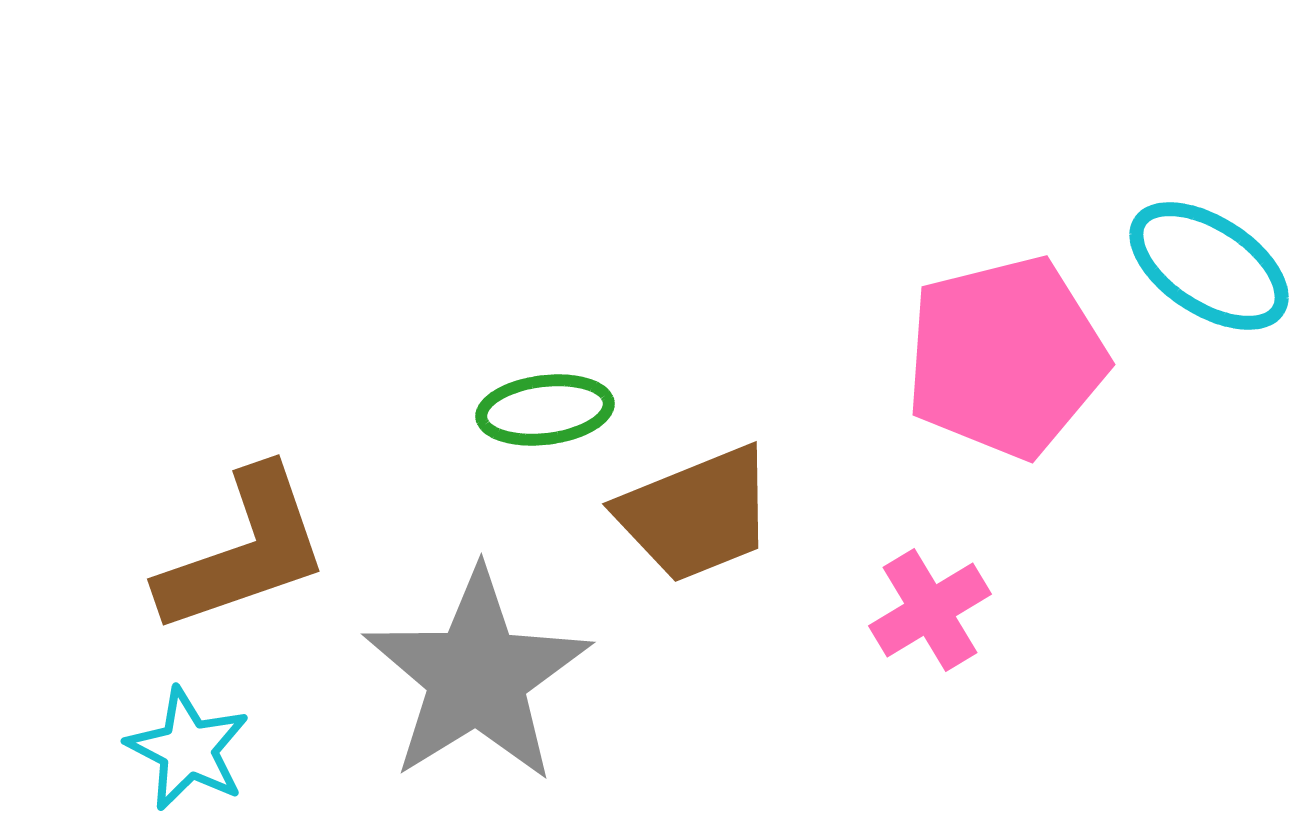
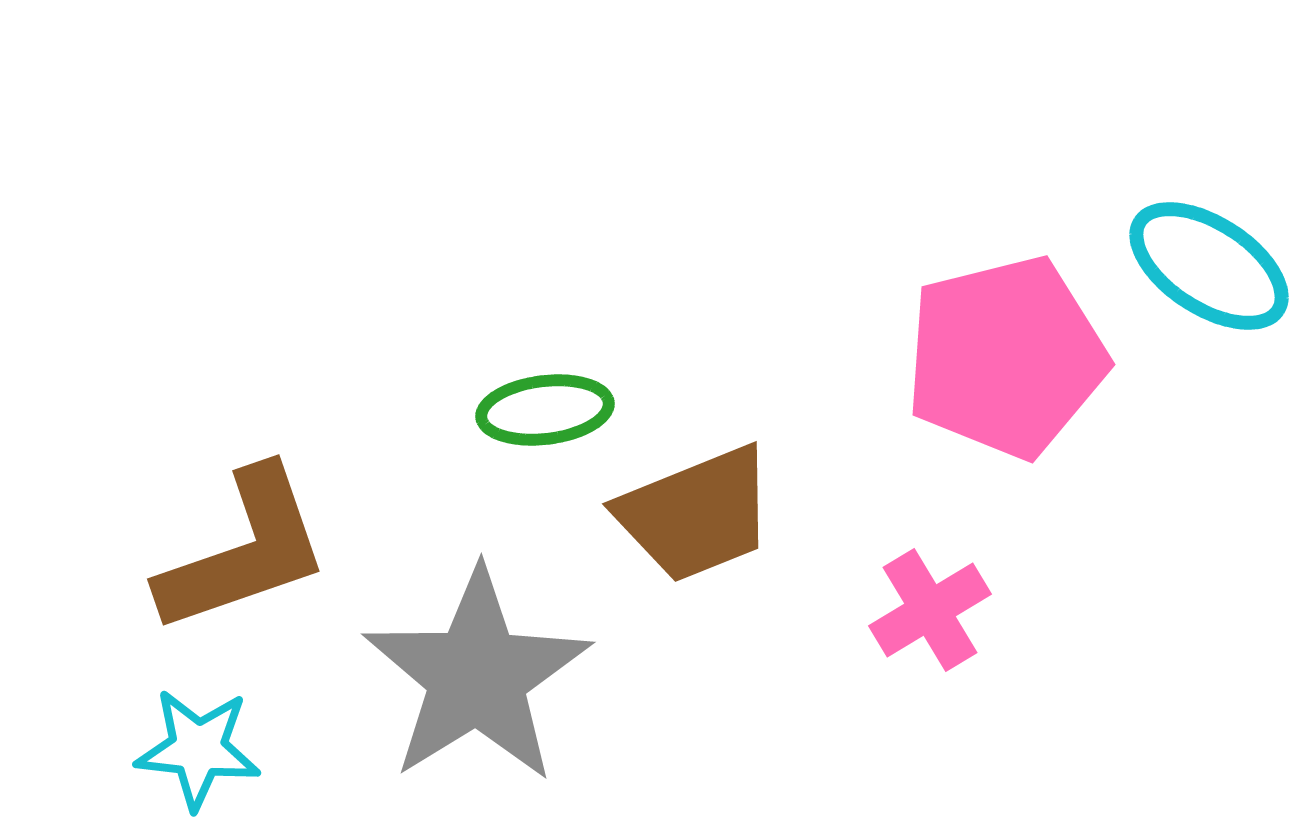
cyan star: moved 10 px right; rotated 21 degrees counterclockwise
